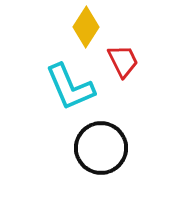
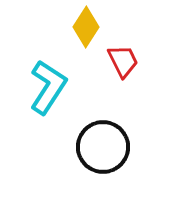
cyan L-shape: moved 22 px left; rotated 124 degrees counterclockwise
black circle: moved 2 px right, 1 px up
